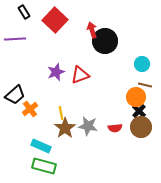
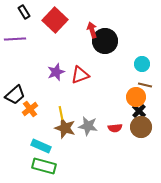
brown star: rotated 20 degrees counterclockwise
